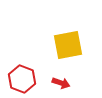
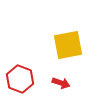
red hexagon: moved 2 px left
